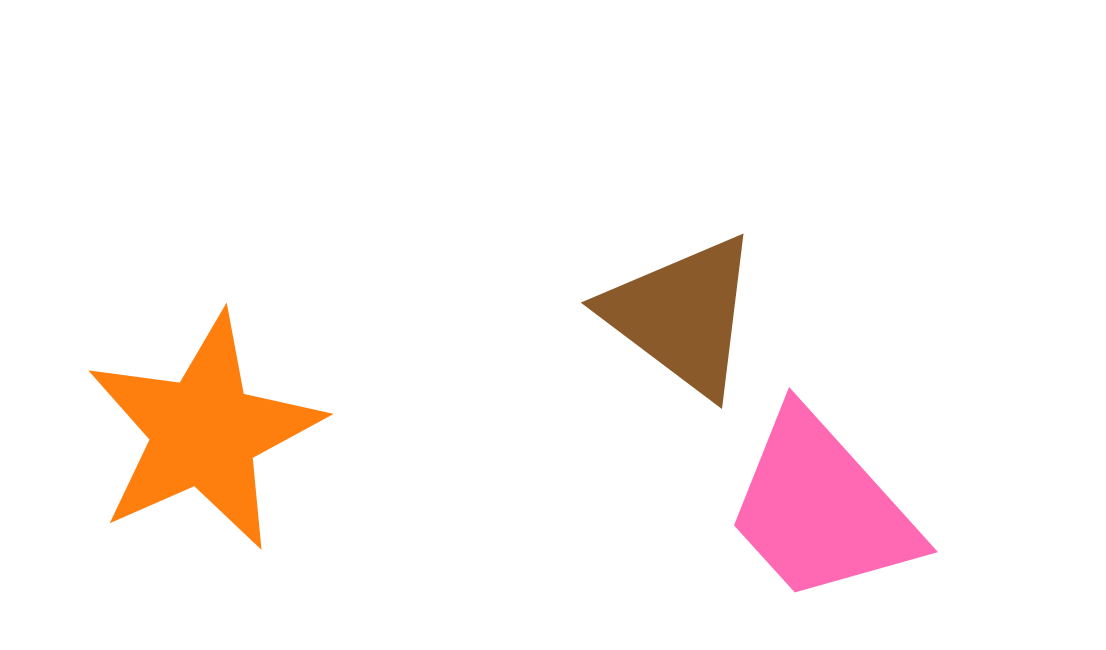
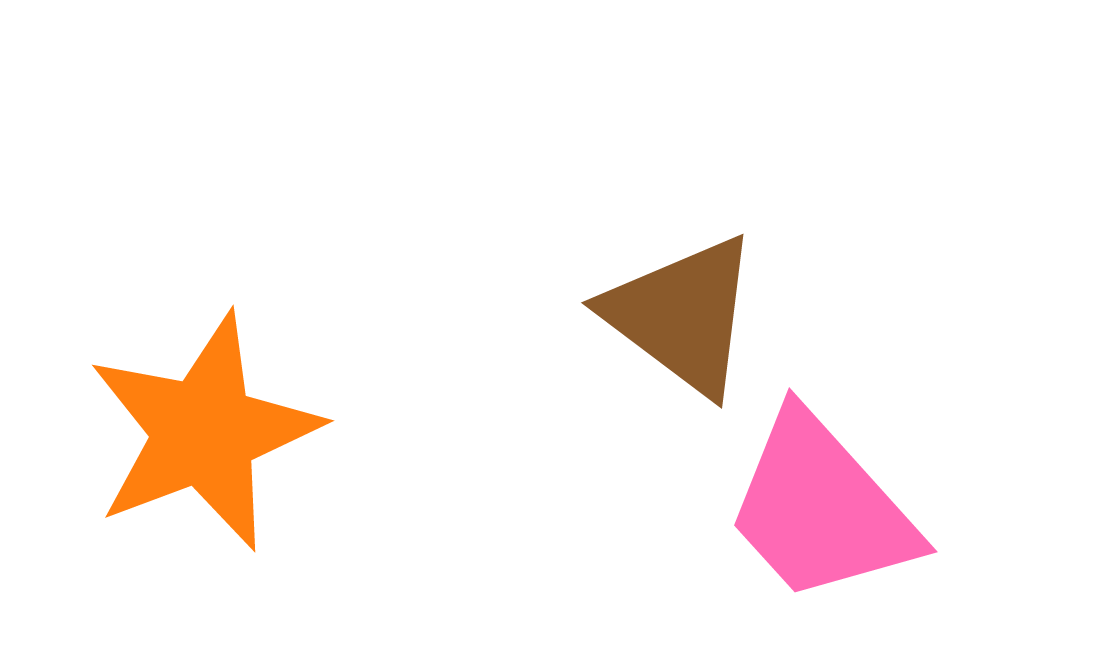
orange star: rotated 3 degrees clockwise
